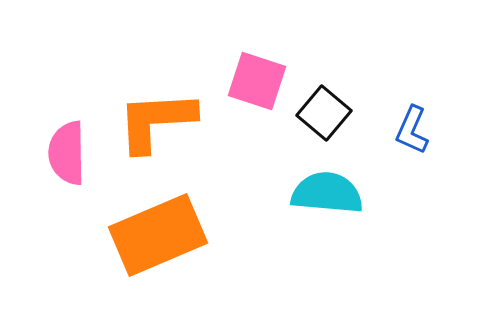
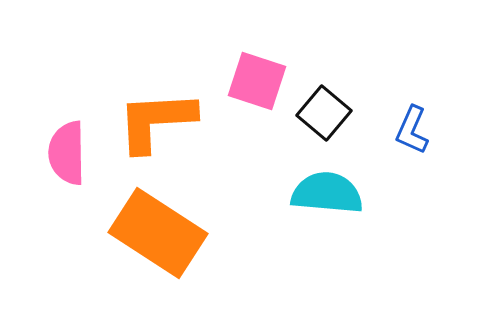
orange rectangle: moved 2 px up; rotated 56 degrees clockwise
